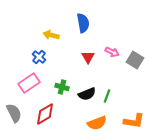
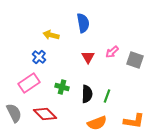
pink arrow: rotated 112 degrees clockwise
gray square: rotated 12 degrees counterclockwise
black semicircle: rotated 66 degrees counterclockwise
red diamond: rotated 75 degrees clockwise
